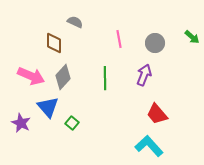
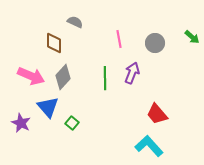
purple arrow: moved 12 px left, 2 px up
